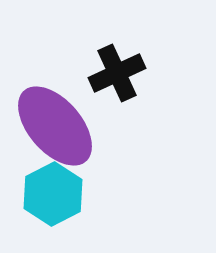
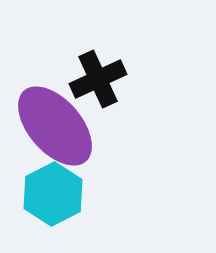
black cross: moved 19 px left, 6 px down
